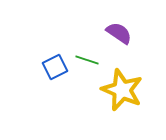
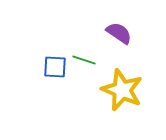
green line: moved 3 px left
blue square: rotated 30 degrees clockwise
